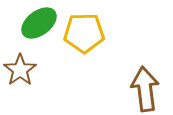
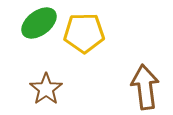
brown star: moved 26 px right, 19 px down
brown arrow: moved 2 px up
